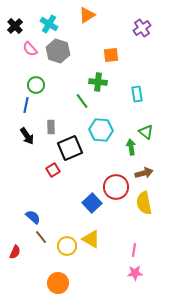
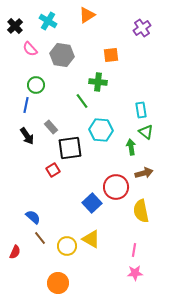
cyan cross: moved 1 px left, 3 px up
gray hexagon: moved 4 px right, 4 px down; rotated 10 degrees counterclockwise
cyan rectangle: moved 4 px right, 16 px down
gray rectangle: rotated 40 degrees counterclockwise
black square: rotated 15 degrees clockwise
yellow semicircle: moved 3 px left, 8 px down
brown line: moved 1 px left, 1 px down
